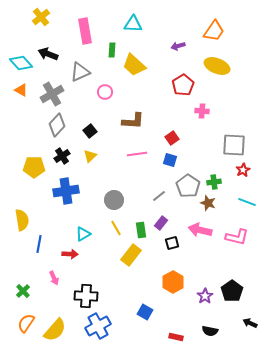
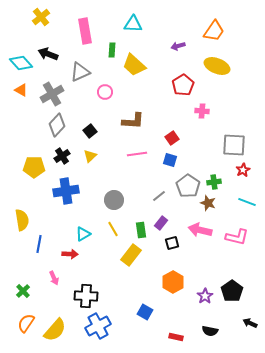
yellow line at (116, 228): moved 3 px left, 1 px down
